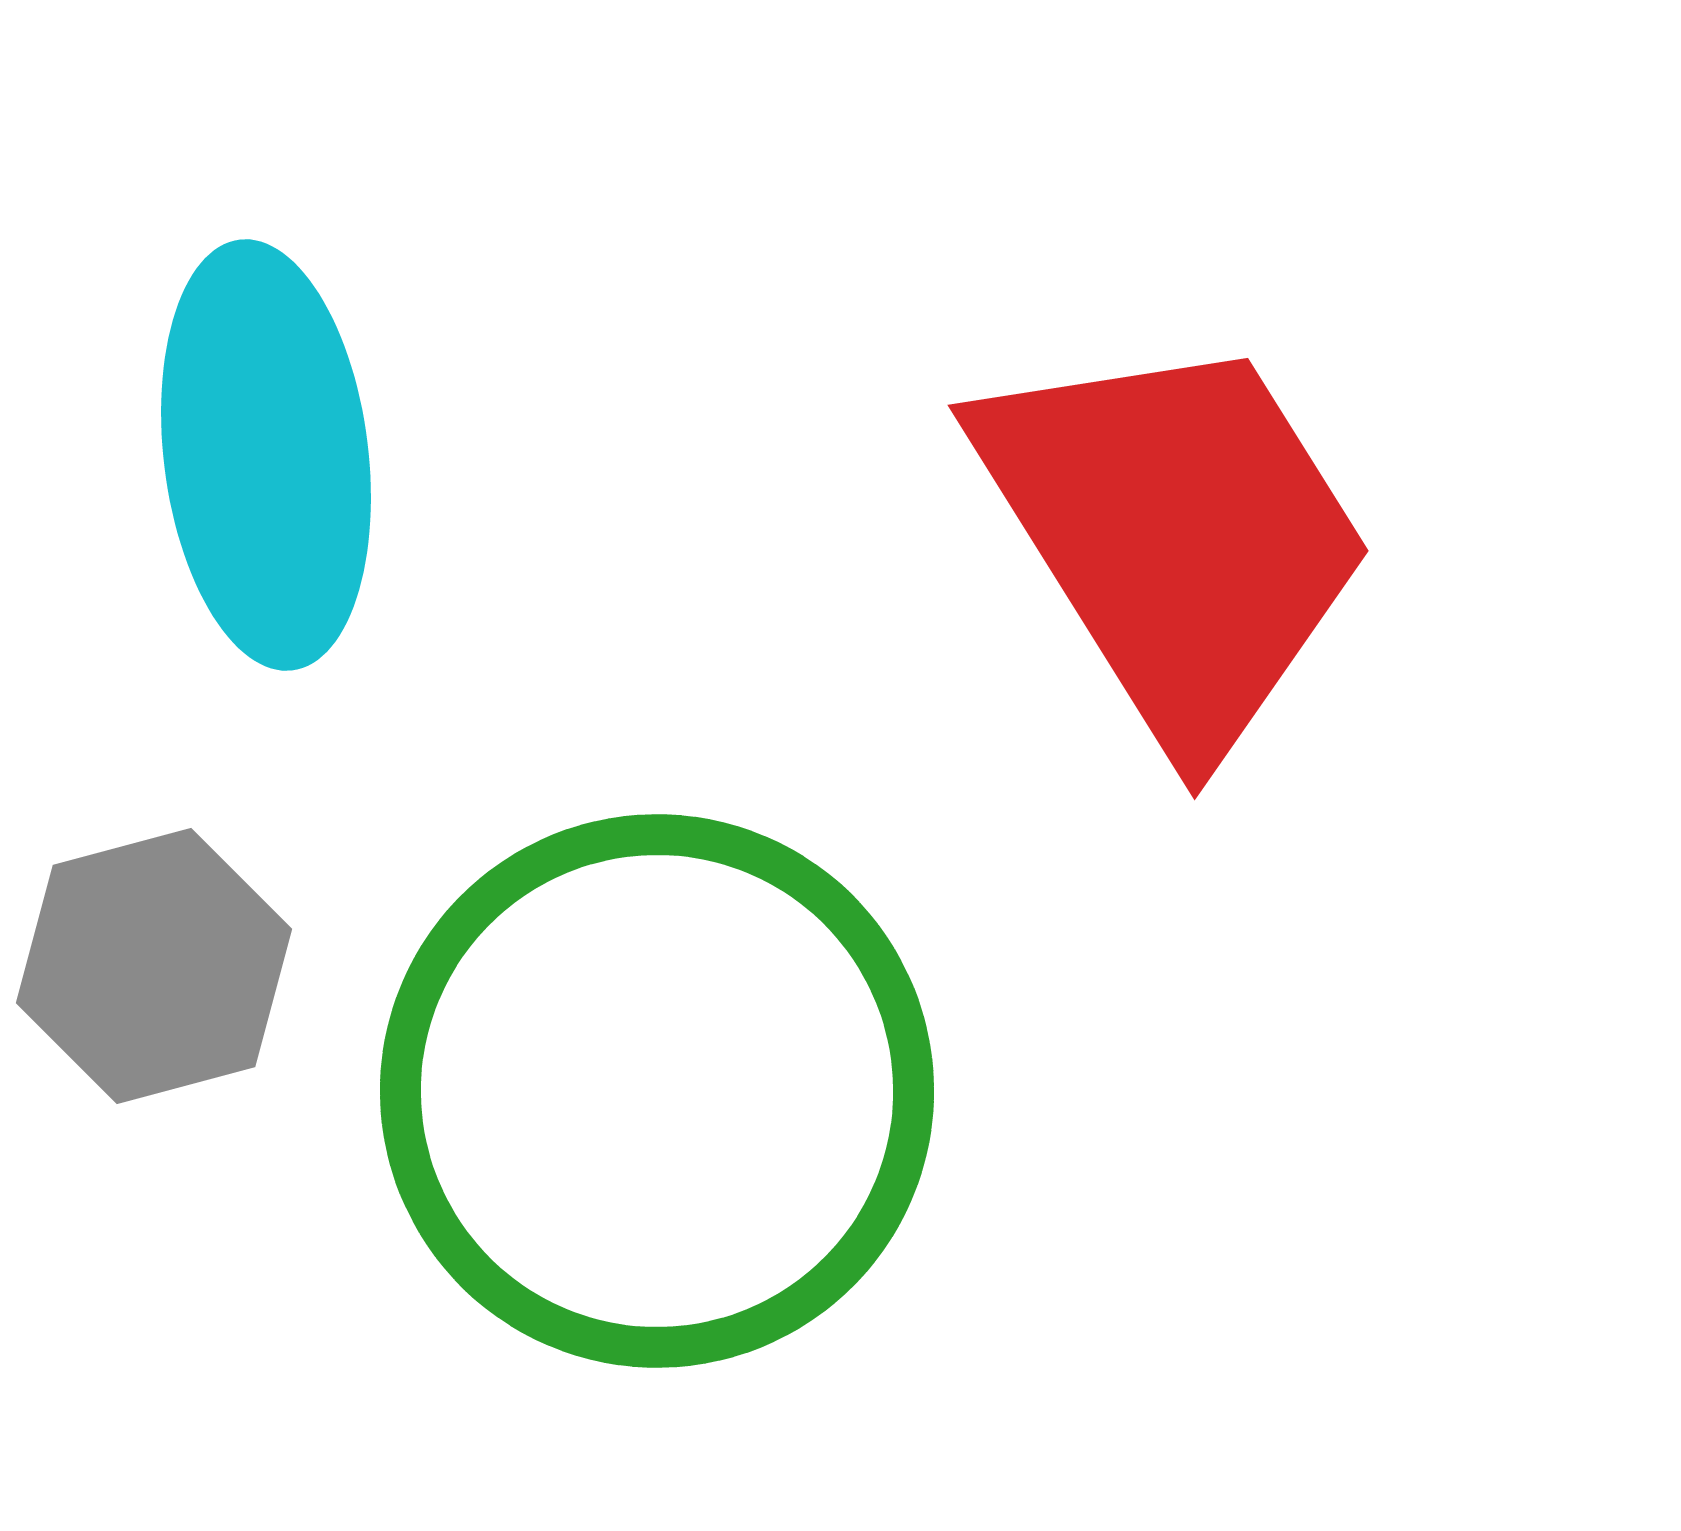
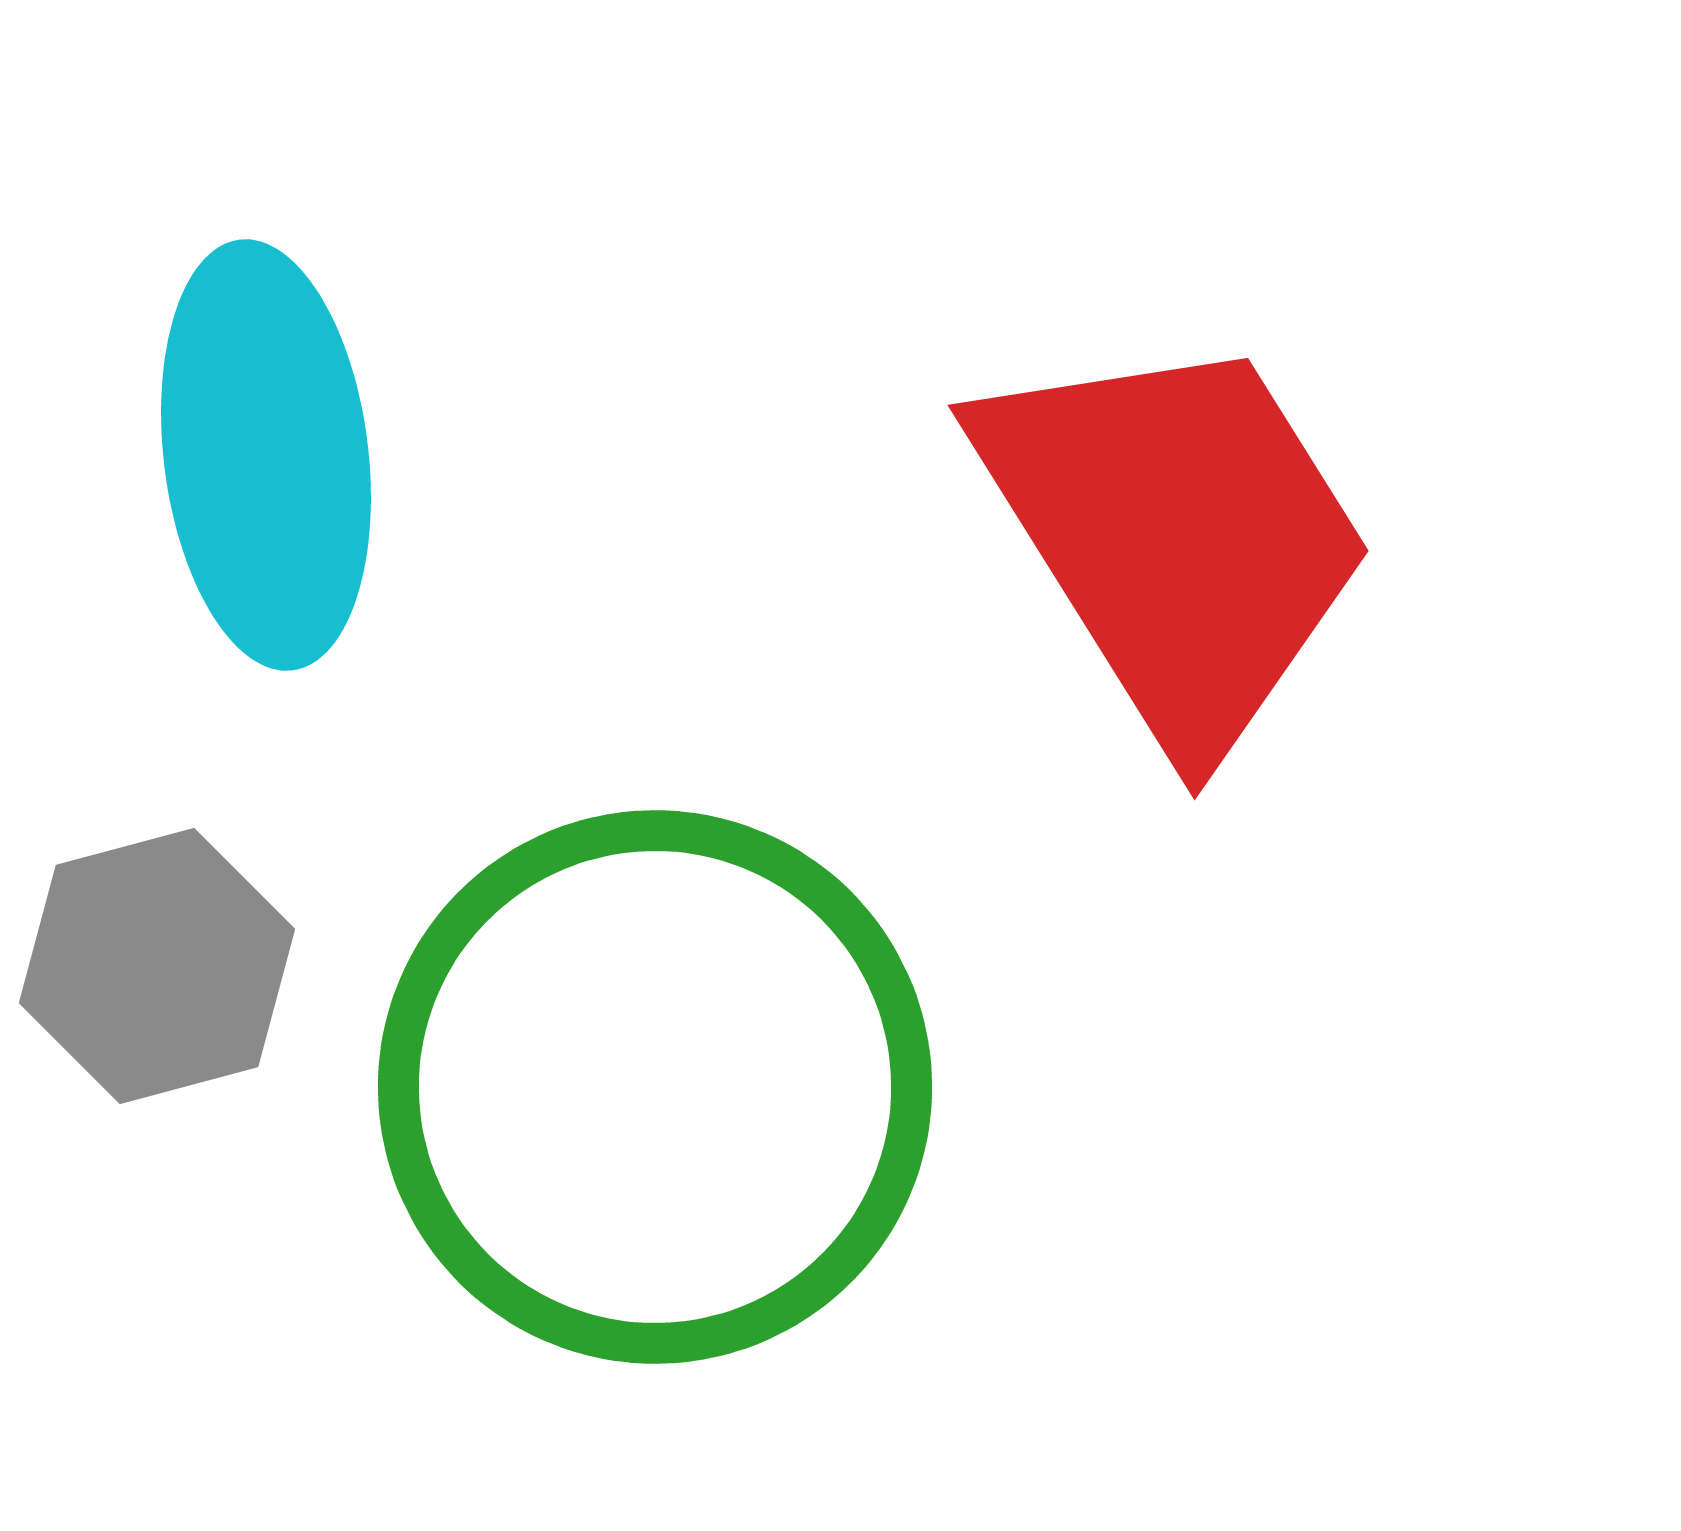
gray hexagon: moved 3 px right
green circle: moved 2 px left, 4 px up
